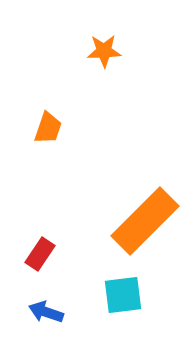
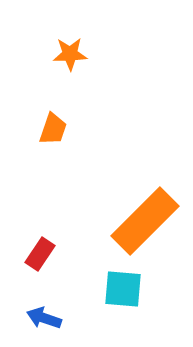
orange star: moved 34 px left, 3 px down
orange trapezoid: moved 5 px right, 1 px down
cyan square: moved 6 px up; rotated 12 degrees clockwise
blue arrow: moved 2 px left, 6 px down
